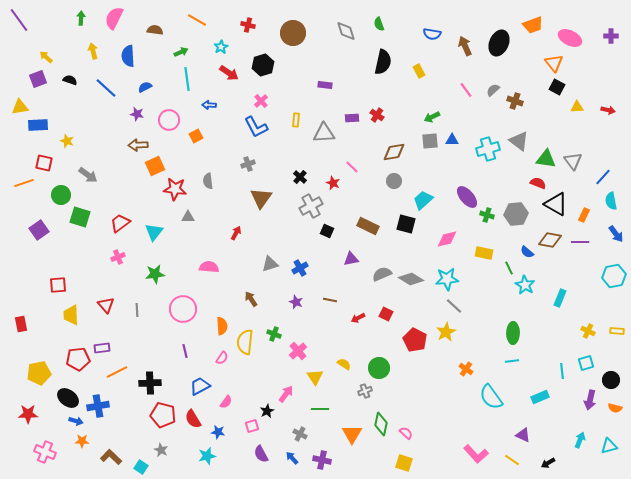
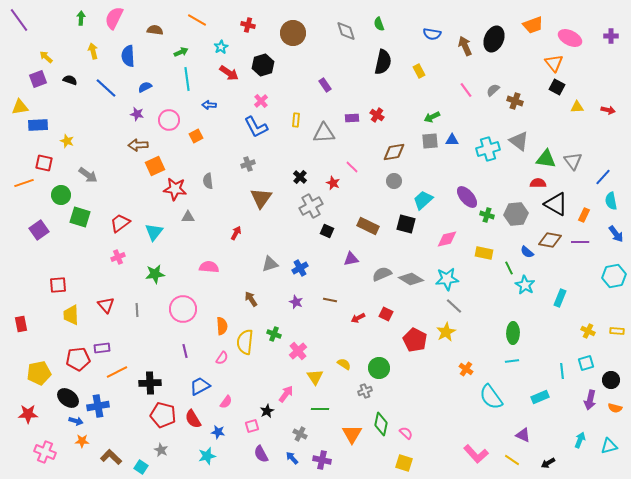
black ellipse at (499, 43): moved 5 px left, 4 px up
purple rectangle at (325, 85): rotated 48 degrees clockwise
red semicircle at (538, 183): rotated 21 degrees counterclockwise
